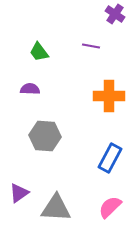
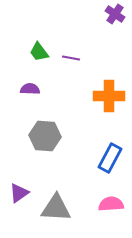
purple line: moved 20 px left, 12 px down
pink semicircle: moved 1 px right, 3 px up; rotated 40 degrees clockwise
